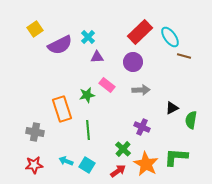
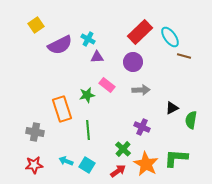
yellow square: moved 1 px right, 4 px up
cyan cross: moved 2 px down; rotated 16 degrees counterclockwise
green L-shape: moved 1 px down
